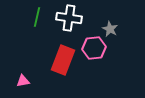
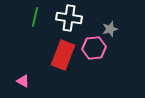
green line: moved 2 px left
gray star: rotated 28 degrees clockwise
red rectangle: moved 5 px up
pink triangle: rotated 40 degrees clockwise
